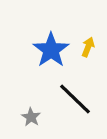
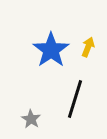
black line: rotated 63 degrees clockwise
gray star: moved 2 px down
